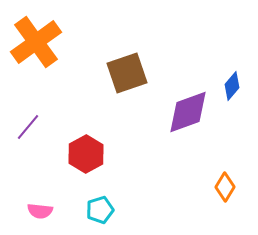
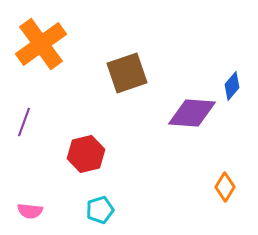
orange cross: moved 5 px right, 2 px down
purple diamond: moved 4 px right, 1 px down; rotated 24 degrees clockwise
purple line: moved 4 px left, 5 px up; rotated 20 degrees counterclockwise
red hexagon: rotated 15 degrees clockwise
pink semicircle: moved 10 px left
